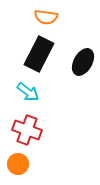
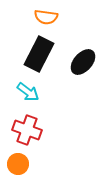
black ellipse: rotated 12 degrees clockwise
